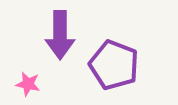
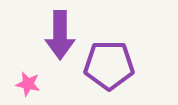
purple pentagon: moved 5 px left; rotated 21 degrees counterclockwise
